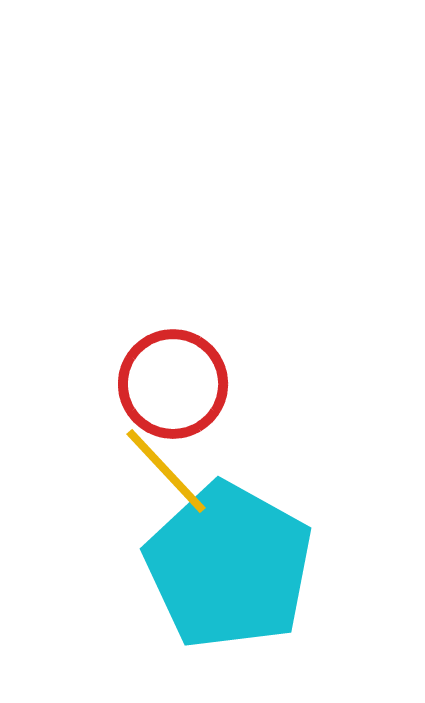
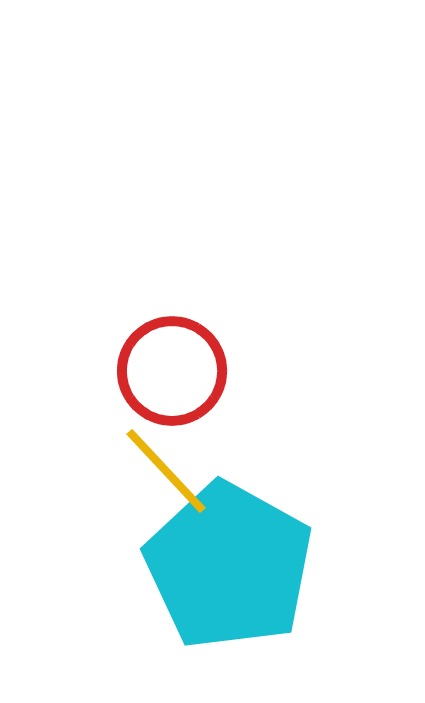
red circle: moved 1 px left, 13 px up
